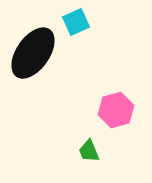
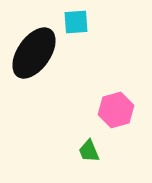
cyan square: rotated 20 degrees clockwise
black ellipse: moved 1 px right
